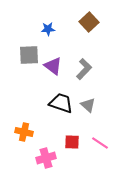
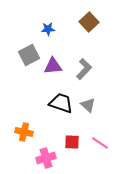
gray square: rotated 25 degrees counterclockwise
purple triangle: rotated 42 degrees counterclockwise
